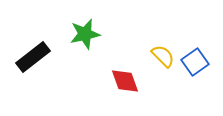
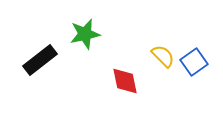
black rectangle: moved 7 px right, 3 px down
blue square: moved 1 px left
red diamond: rotated 8 degrees clockwise
